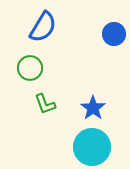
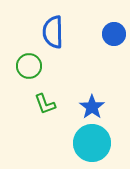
blue semicircle: moved 10 px right, 5 px down; rotated 148 degrees clockwise
green circle: moved 1 px left, 2 px up
blue star: moved 1 px left, 1 px up
cyan circle: moved 4 px up
